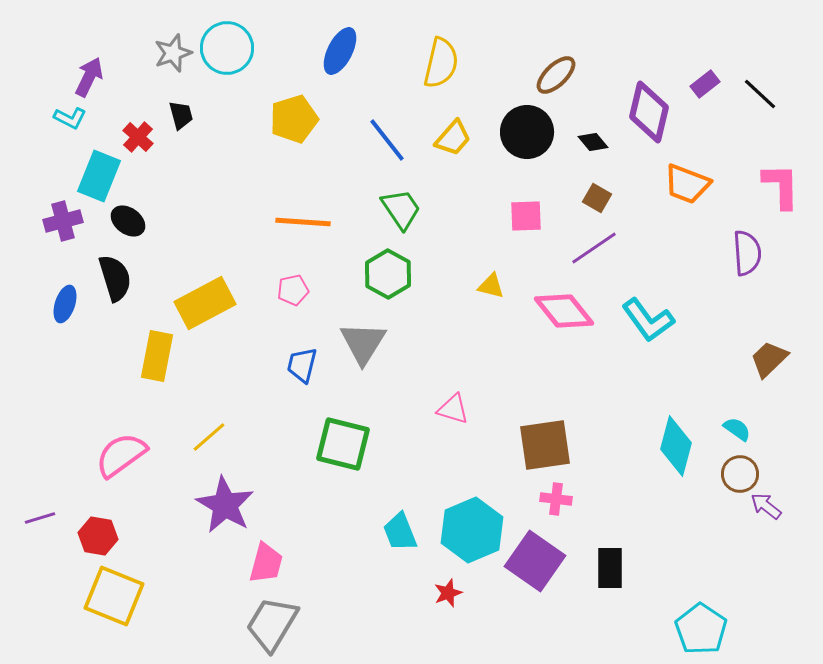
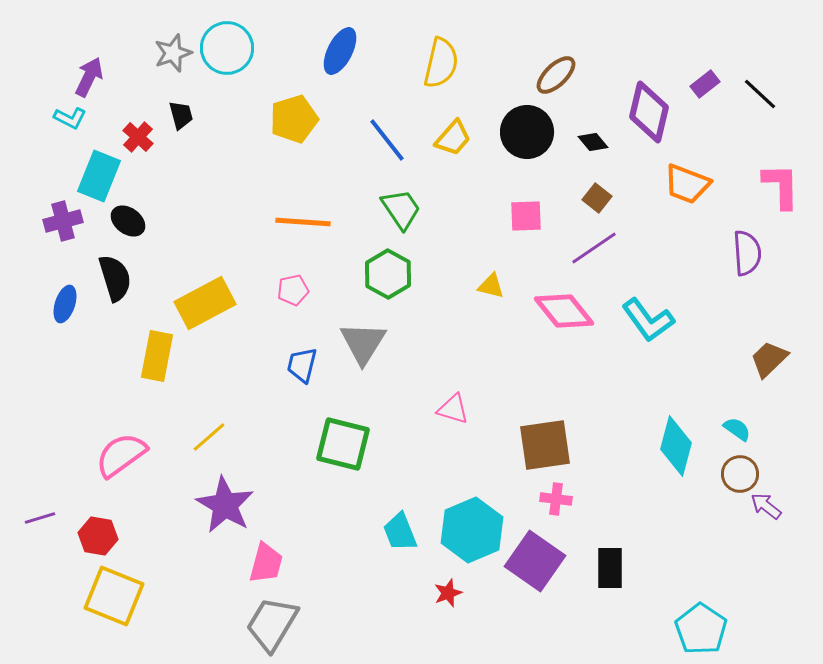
brown square at (597, 198): rotated 8 degrees clockwise
